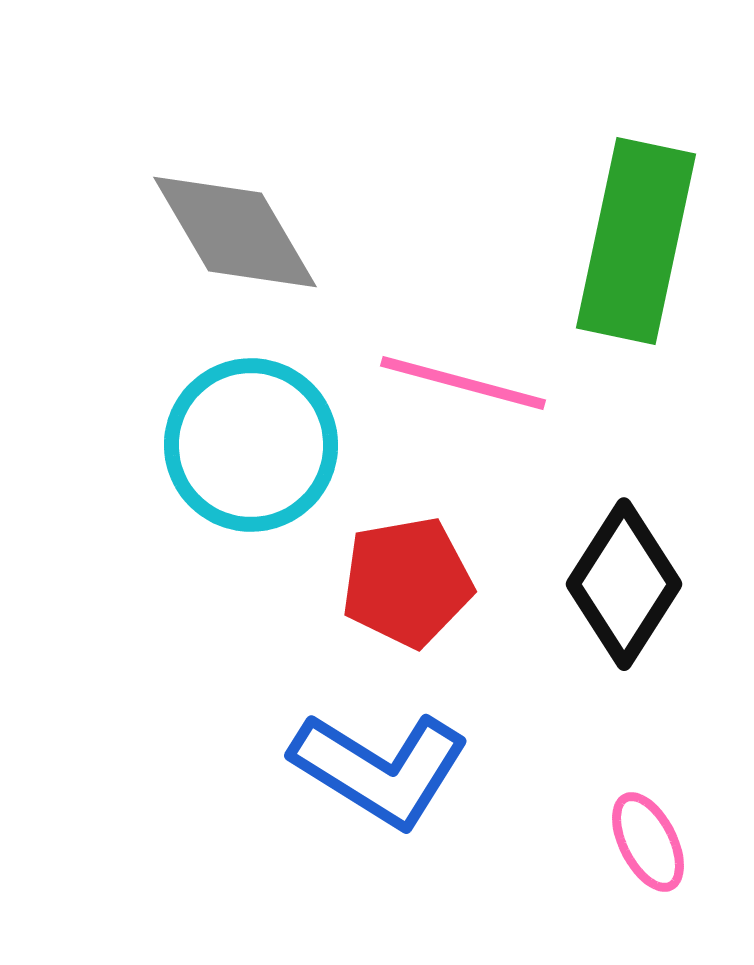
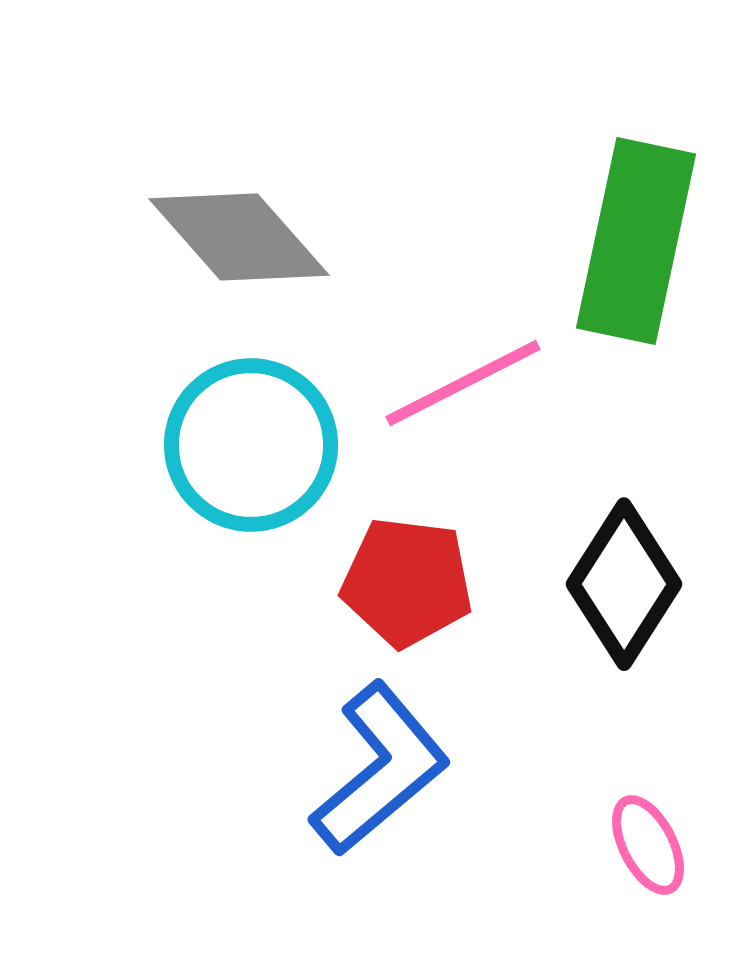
gray diamond: moved 4 px right, 5 px down; rotated 11 degrees counterclockwise
pink line: rotated 42 degrees counterclockwise
red pentagon: rotated 17 degrees clockwise
blue L-shape: rotated 72 degrees counterclockwise
pink ellipse: moved 3 px down
